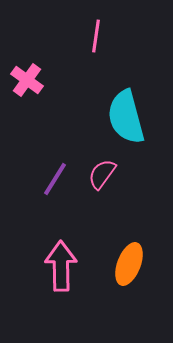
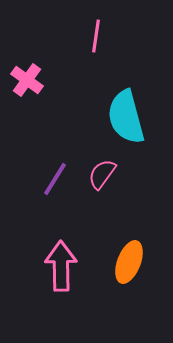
orange ellipse: moved 2 px up
